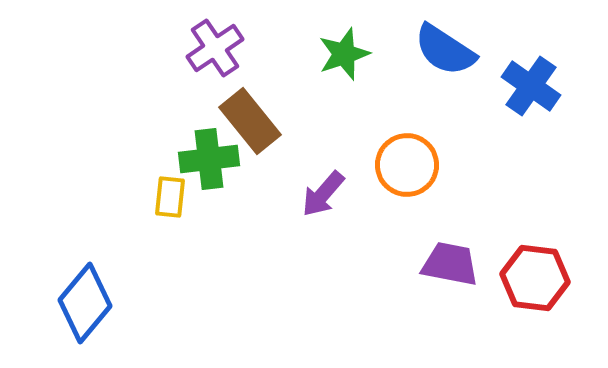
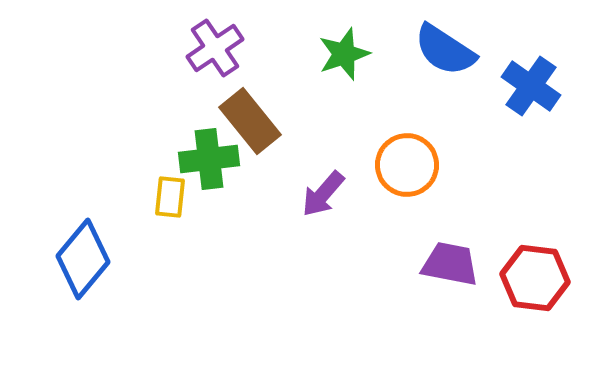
blue diamond: moved 2 px left, 44 px up
